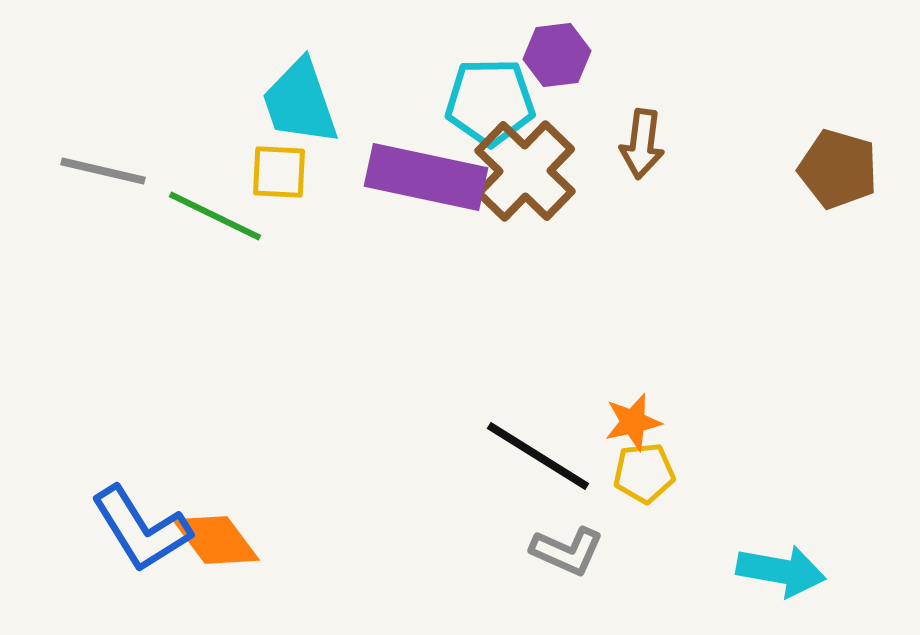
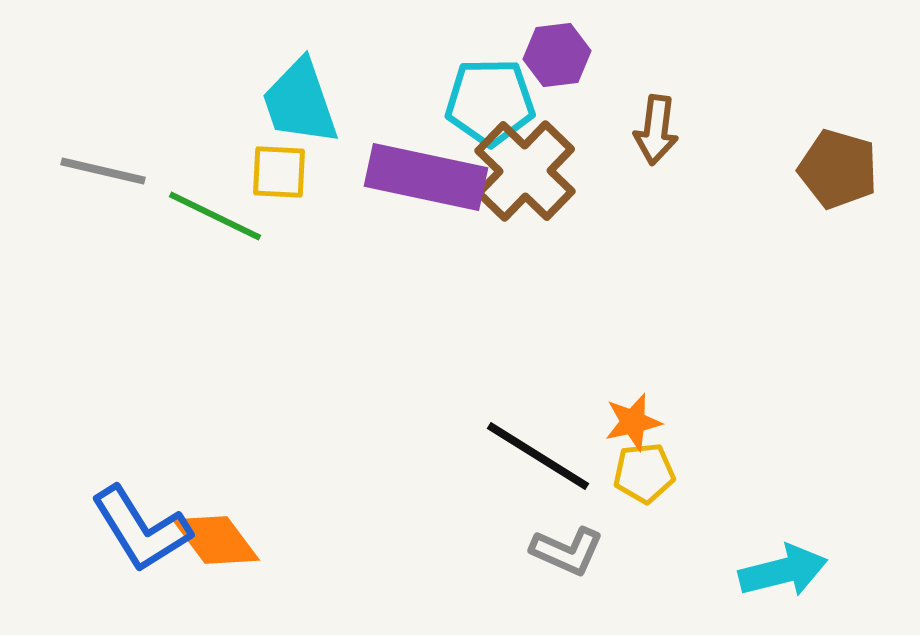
brown arrow: moved 14 px right, 14 px up
cyan arrow: moved 2 px right; rotated 24 degrees counterclockwise
